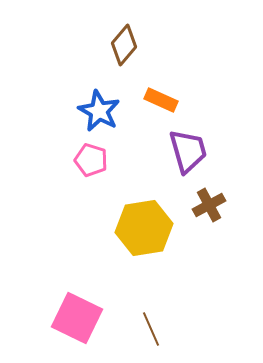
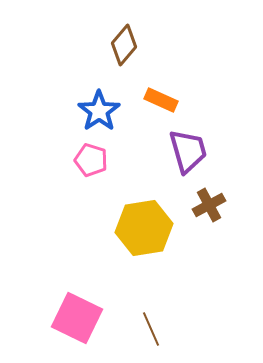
blue star: rotated 9 degrees clockwise
